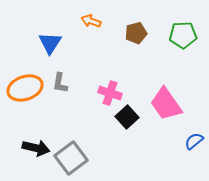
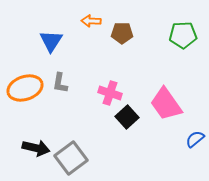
orange arrow: rotated 18 degrees counterclockwise
brown pentagon: moved 14 px left; rotated 15 degrees clockwise
blue triangle: moved 1 px right, 2 px up
blue semicircle: moved 1 px right, 2 px up
